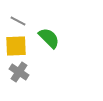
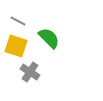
yellow square: rotated 20 degrees clockwise
gray cross: moved 11 px right
